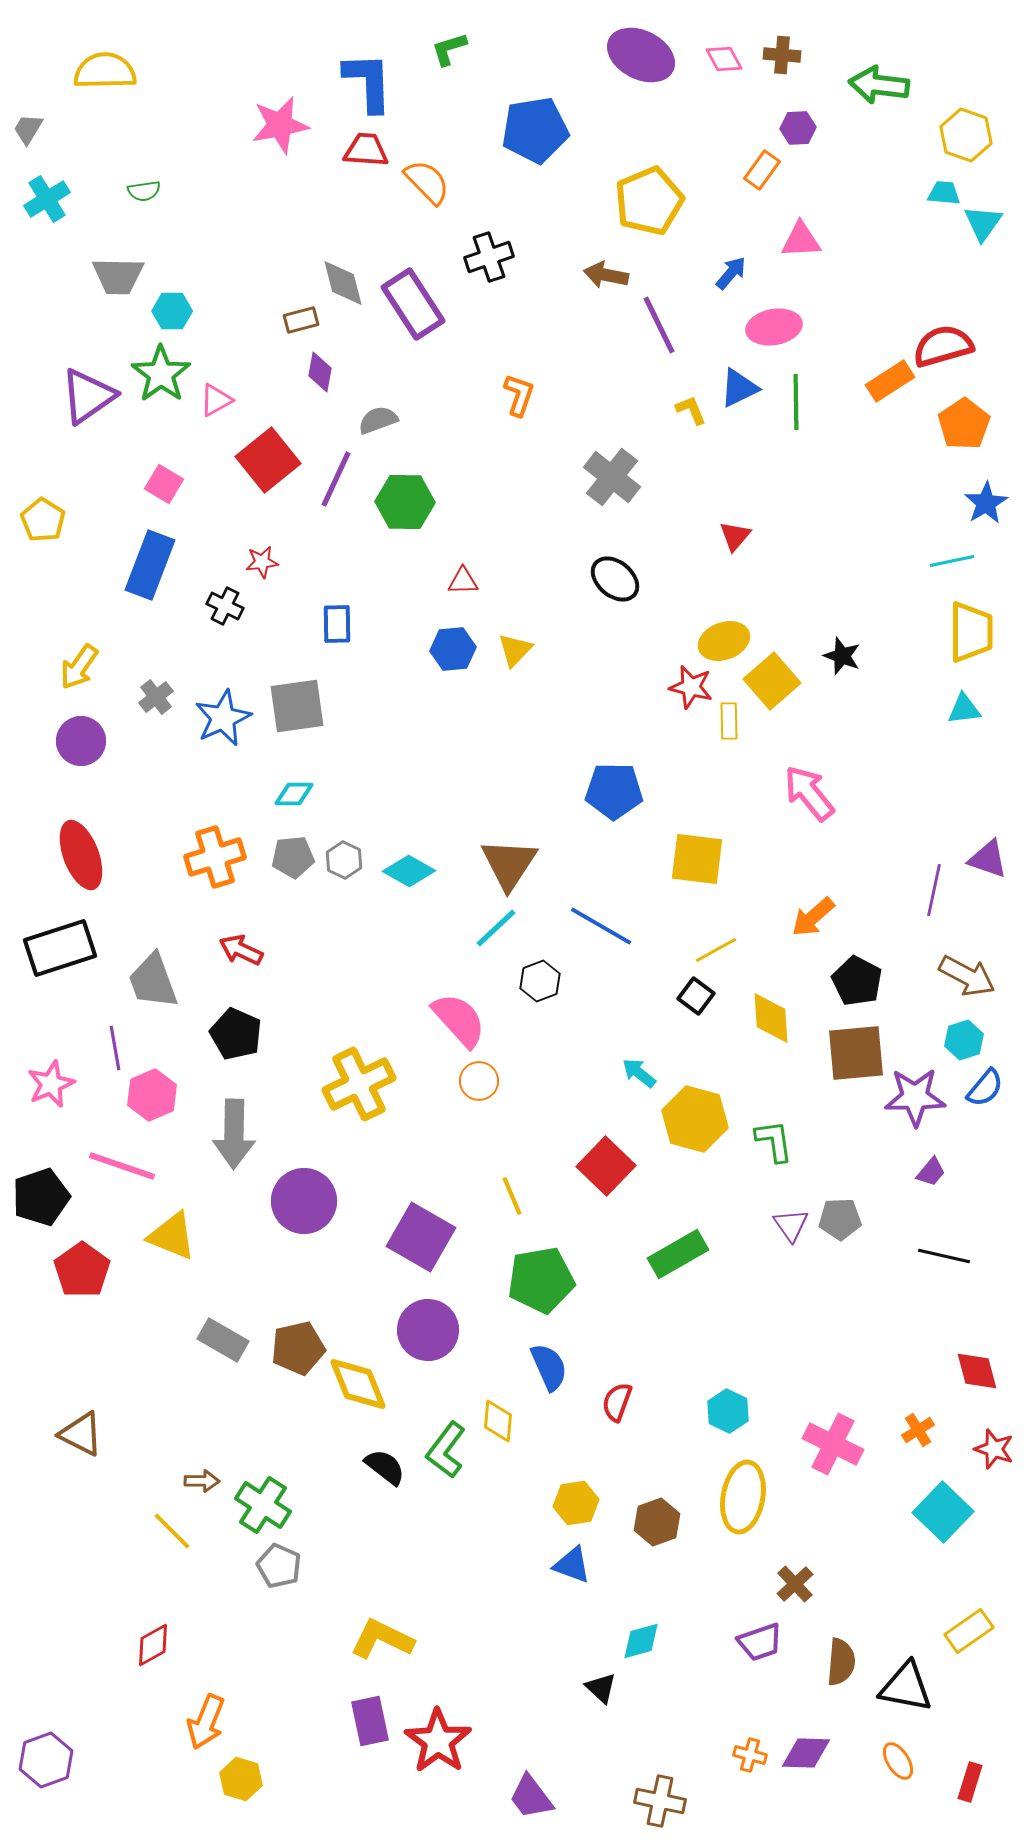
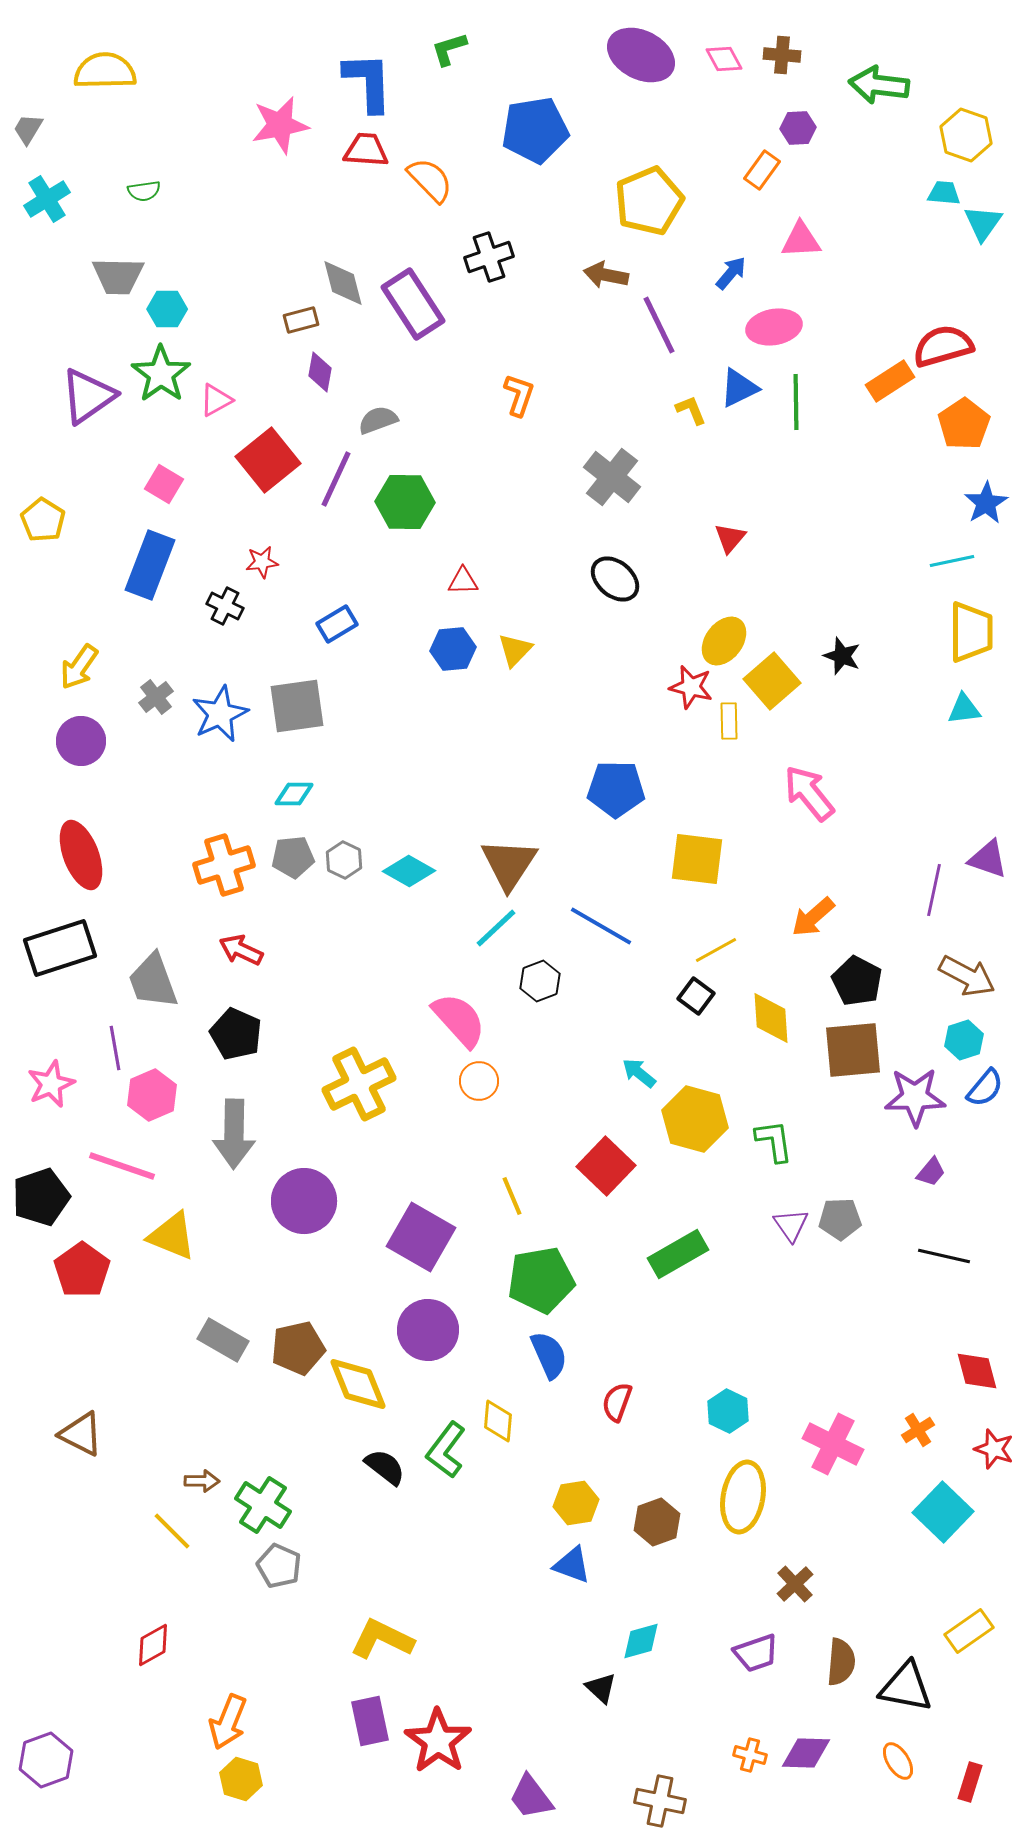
orange semicircle at (427, 182): moved 3 px right, 2 px up
cyan hexagon at (172, 311): moved 5 px left, 2 px up
red triangle at (735, 536): moved 5 px left, 2 px down
blue rectangle at (337, 624): rotated 60 degrees clockwise
yellow ellipse at (724, 641): rotated 33 degrees counterclockwise
blue star at (223, 718): moved 3 px left, 4 px up
blue pentagon at (614, 791): moved 2 px right, 2 px up
orange cross at (215, 857): moved 9 px right, 8 px down
brown square at (856, 1053): moved 3 px left, 3 px up
blue semicircle at (549, 1367): moved 12 px up
purple trapezoid at (760, 1642): moved 4 px left, 11 px down
orange arrow at (206, 1722): moved 22 px right
